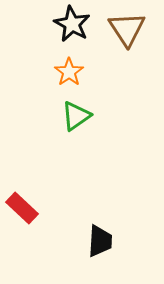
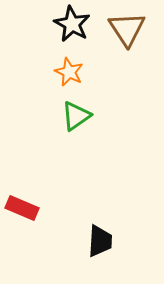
orange star: rotated 12 degrees counterclockwise
red rectangle: rotated 20 degrees counterclockwise
